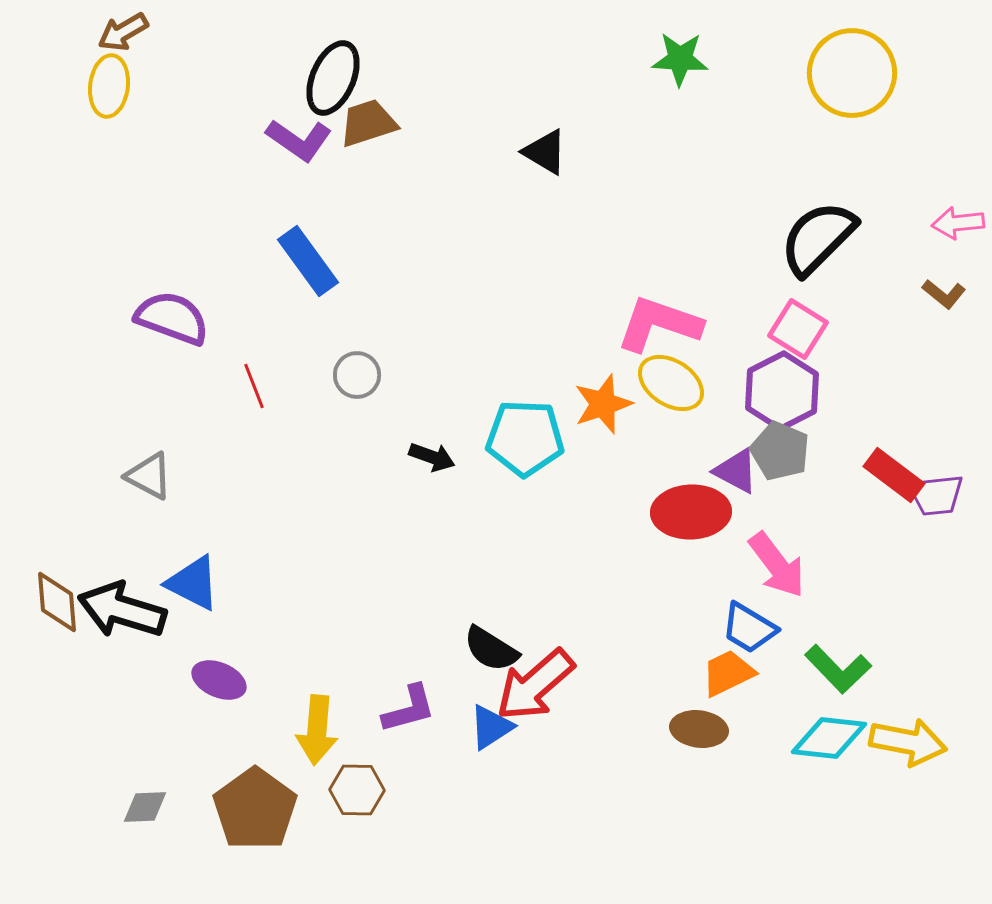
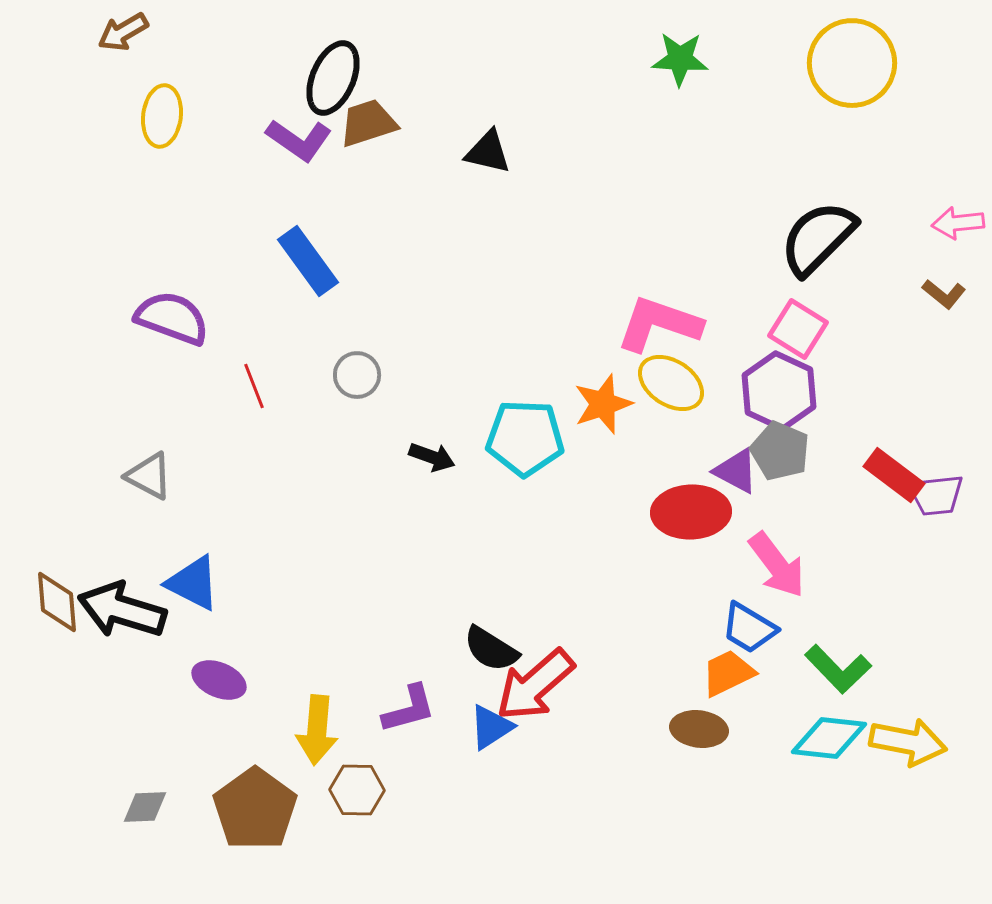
yellow circle at (852, 73): moved 10 px up
yellow ellipse at (109, 86): moved 53 px right, 30 px down
black triangle at (545, 152): moved 57 px left; rotated 18 degrees counterclockwise
purple hexagon at (782, 391): moved 3 px left; rotated 8 degrees counterclockwise
